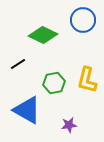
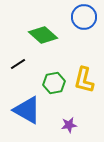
blue circle: moved 1 px right, 3 px up
green diamond: rotated 16 degrees clockwise
yellow L-shape: moved 3 px left
